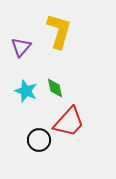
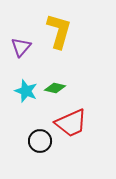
green diamond: rotated 65 degrees counterclockwise
red trapezoid: moved 2 px right, 1 px down; rotated 24 degrees clockwise
black circle: moved 1 px right, 1 px down
